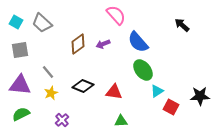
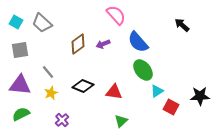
green triangle: rotated 40 degrees counterclockwise
